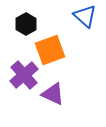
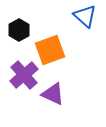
black hexagon: moved 7 px left, 6 px down
